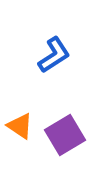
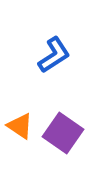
purple square: moved 2 px left, 2 px up; rotated 24 degrees counterclockwise
